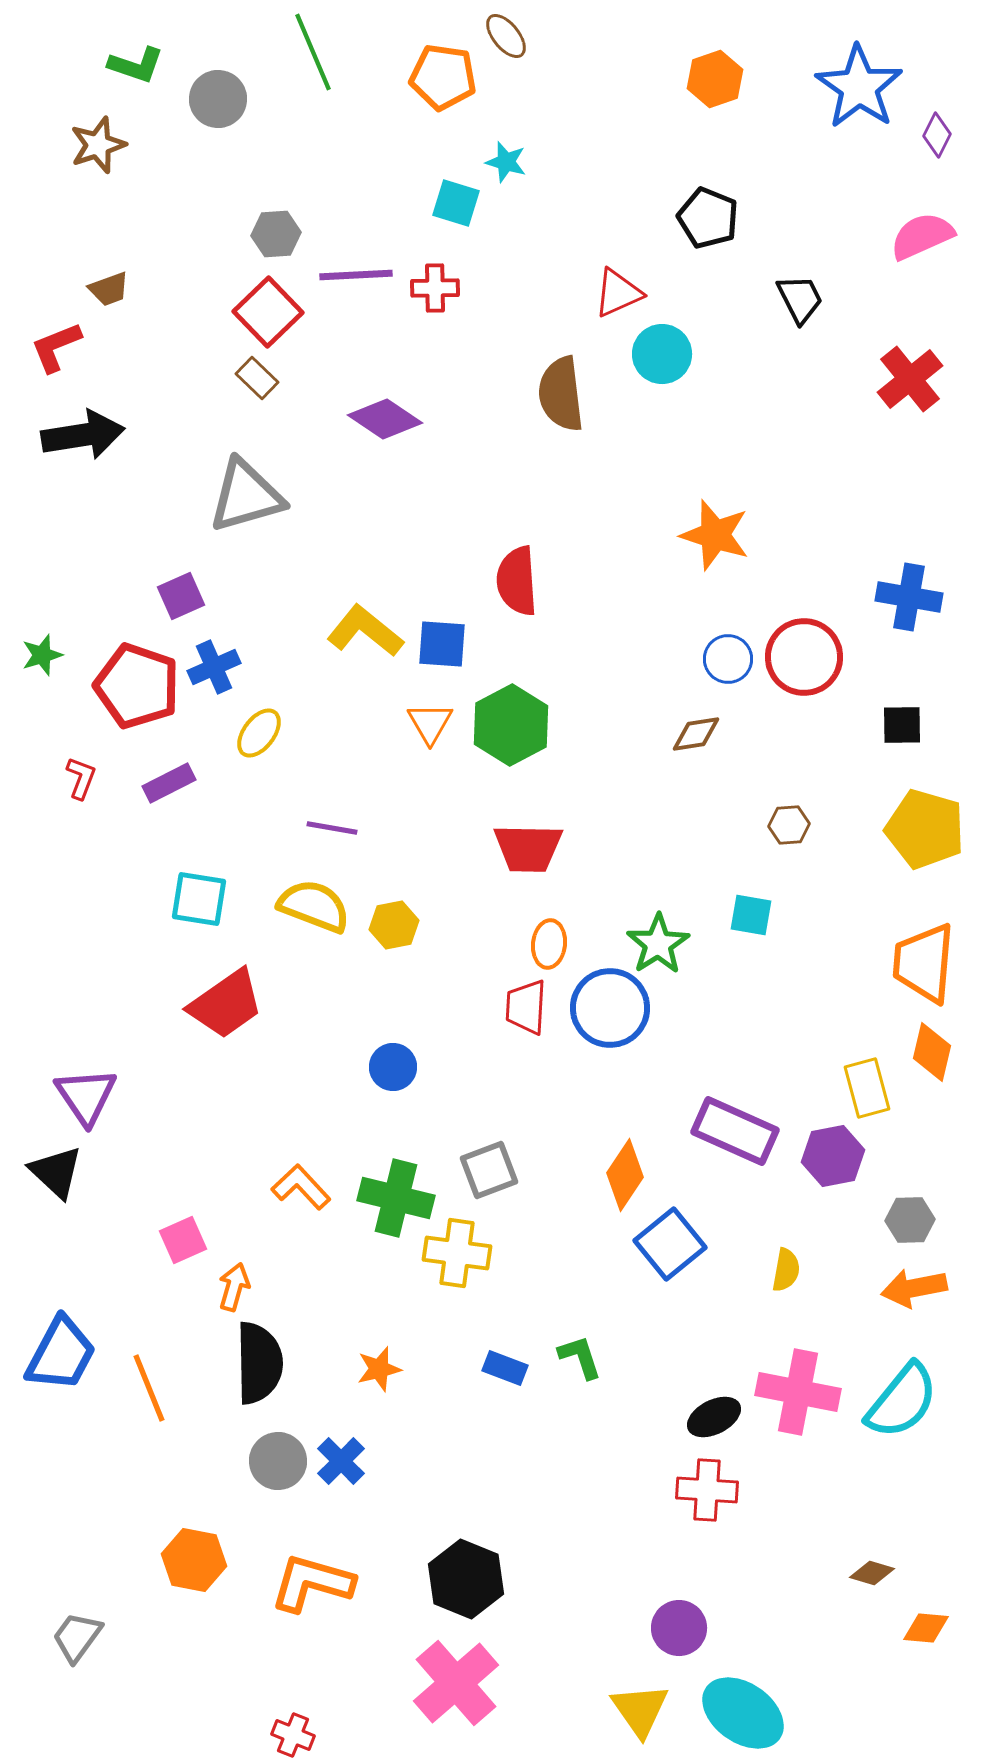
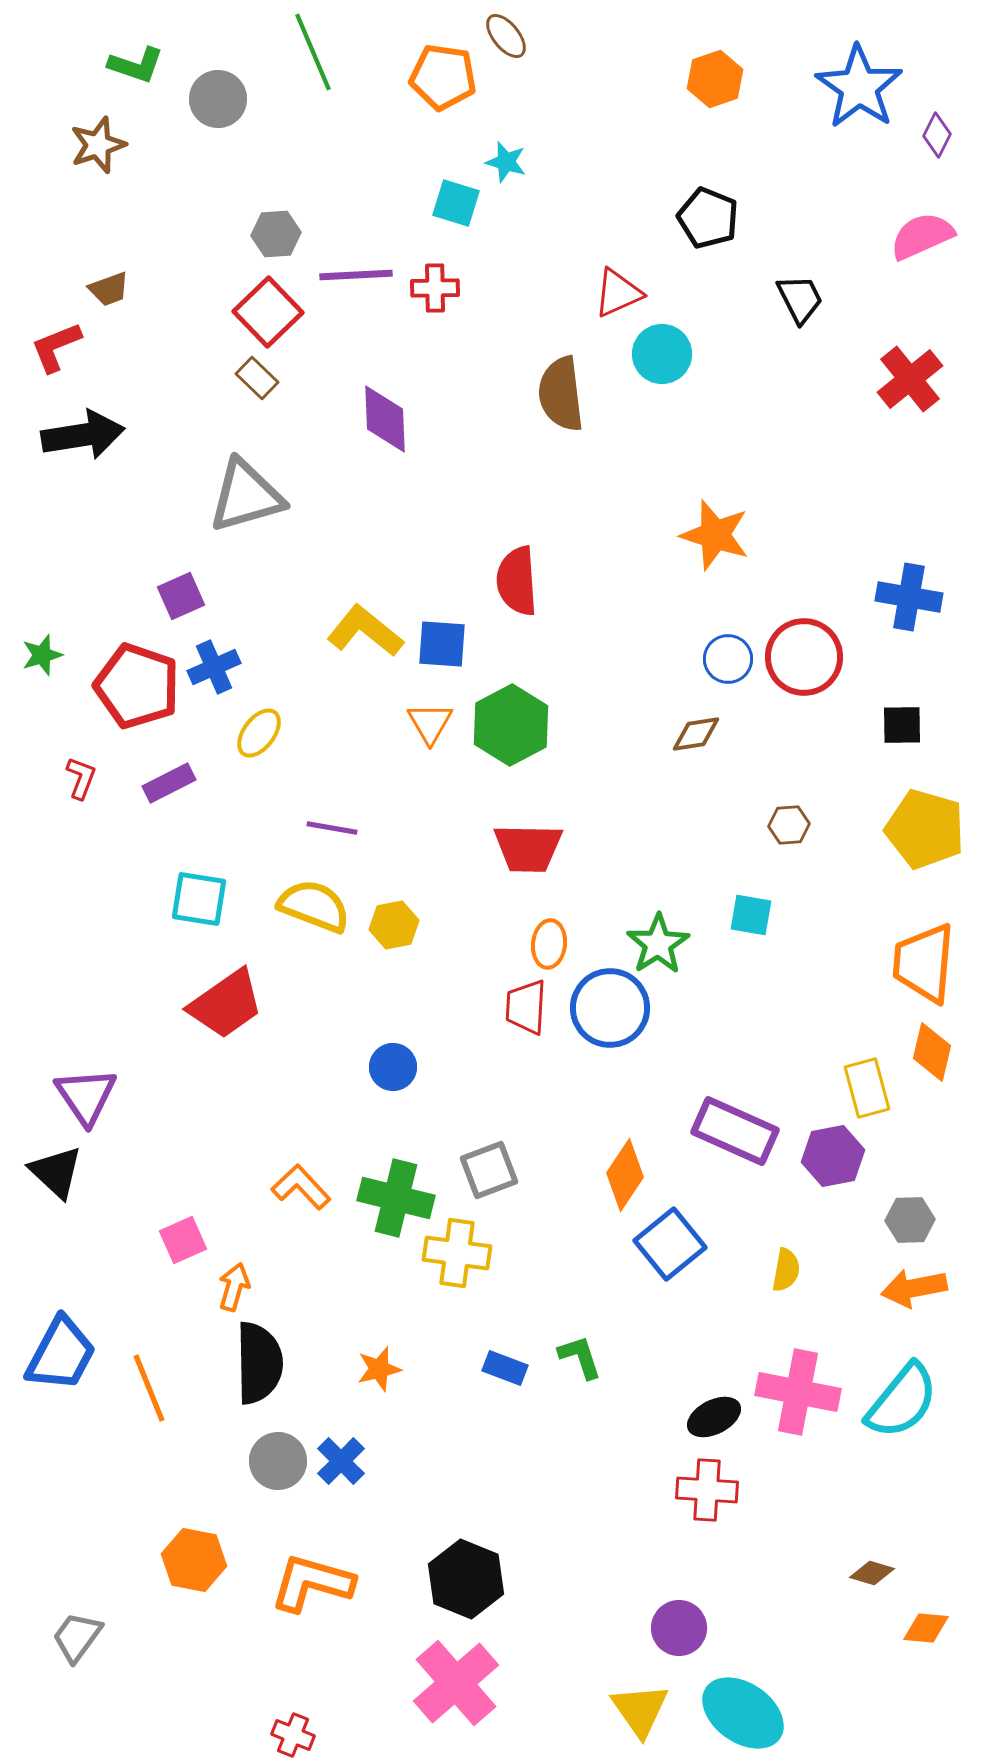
purple diamond at (385, 419): rotated 54 degrees clockwise
